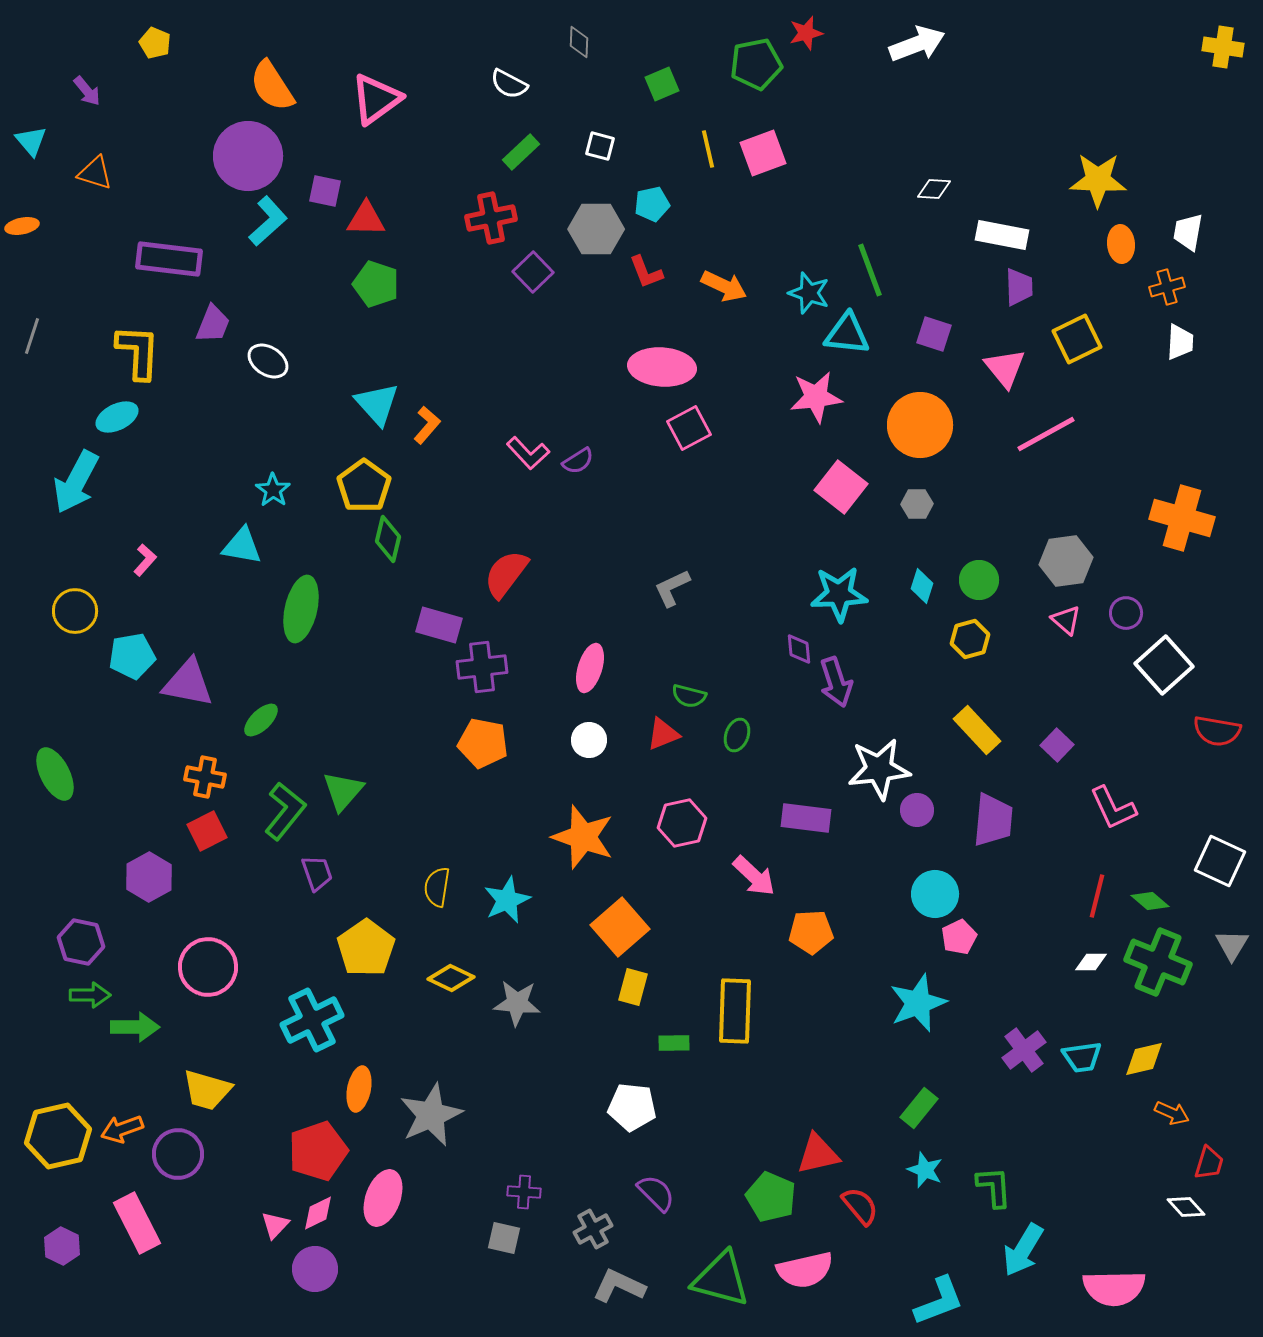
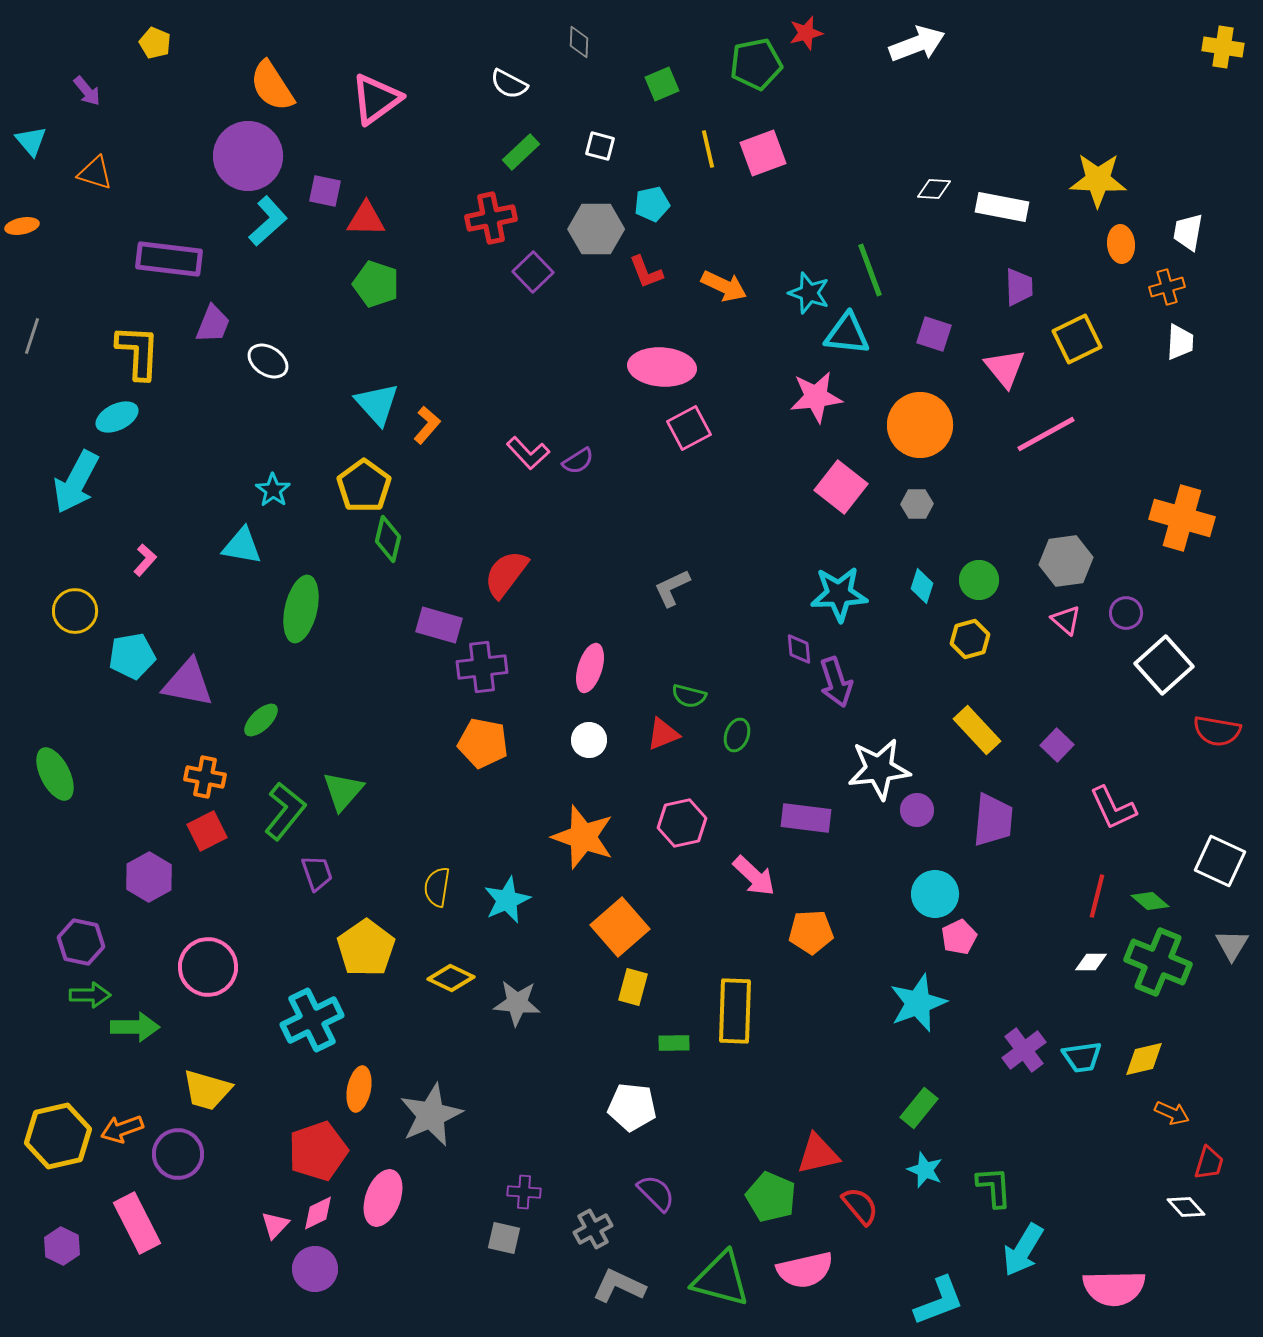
white rectangle at (1002, 235): moved 28 px up
